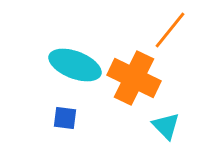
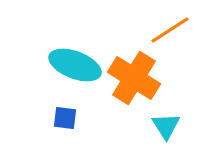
orange line: rotated 18 degrees clockwise
orange cross: rotated 6 degrees clockwise
cyan triangle: rotated 12 degrees clockwise
